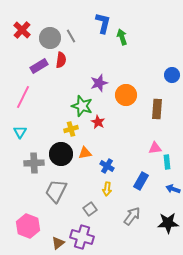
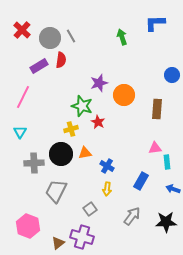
blue L-shape: moved 52 px right; rotated 105 degrees counterclockwise
orange circle: moved 2 px left
black star: moved 2 px left, 1 px up
